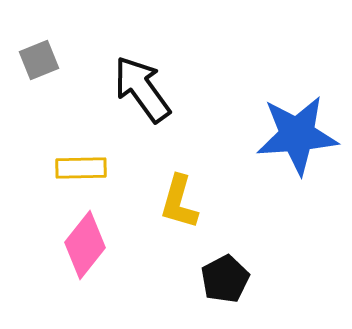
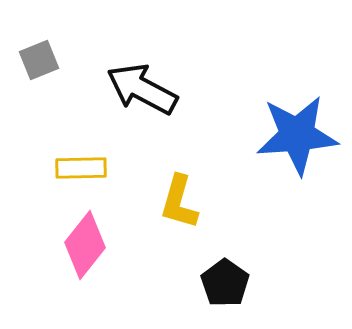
black arrow: rotated 26 degrees counterclockwise
black pentagon: moved 4 px down; rotated 9 degrees counterclockwise
